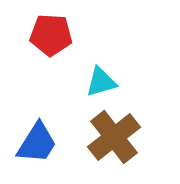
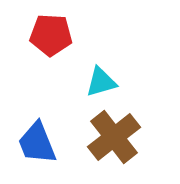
blue trapezoid: rotated 126 degrees clockwise
